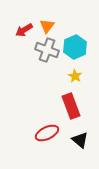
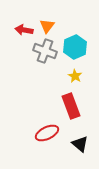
red arrow: rotated 42 degrees clockwise
gray cross: moved 2 px left, 1 px down
black triangle: moved 4 px down
